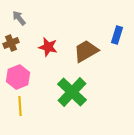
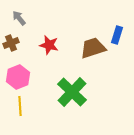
red star: moved 1 px right, 2 px up
brown trapezoid: moved 7 px right, 3 px up; rotated 12 degrees clockwise
